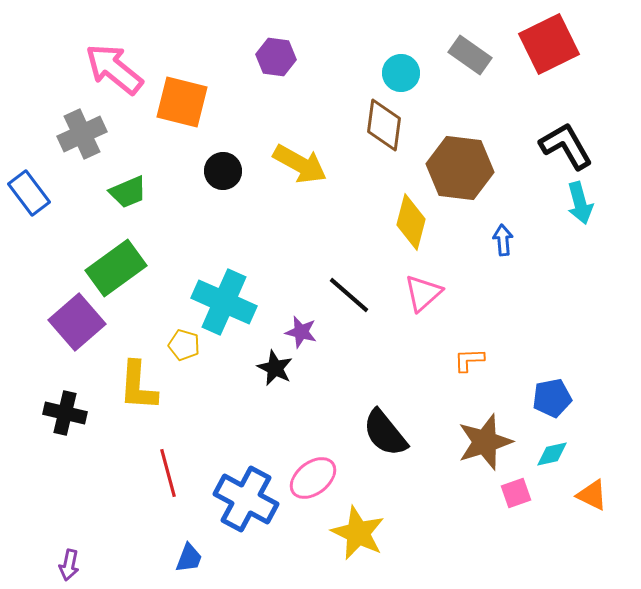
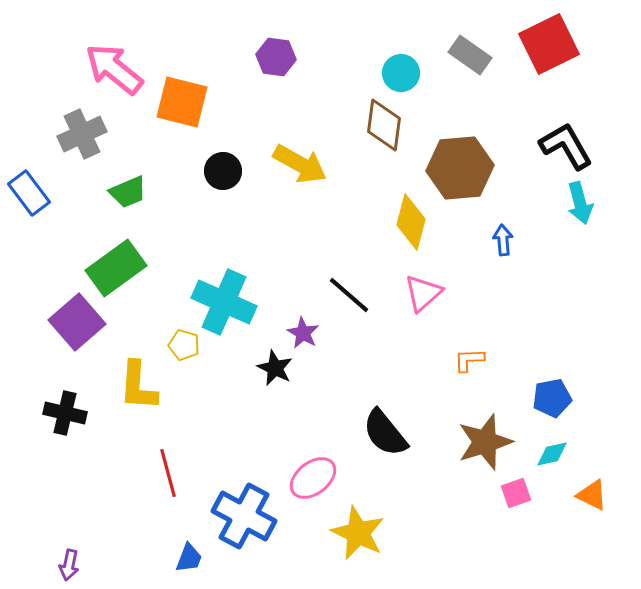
brown hexagon: rotated 12 degrees counterclockwise
purple star: moved 2 px right, 1 px down; rotated 16 degrees clockwise
blue cross: moved 2 px left, 17 px down
